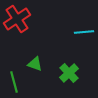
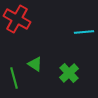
red cross: rotated 28 degrees counterclockwise
green triangle: rotated 14 degrees clockwise
green line: moved 4 px up
